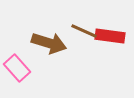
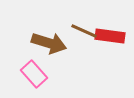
pink rectangle: moved 17 px right, 6 px down
